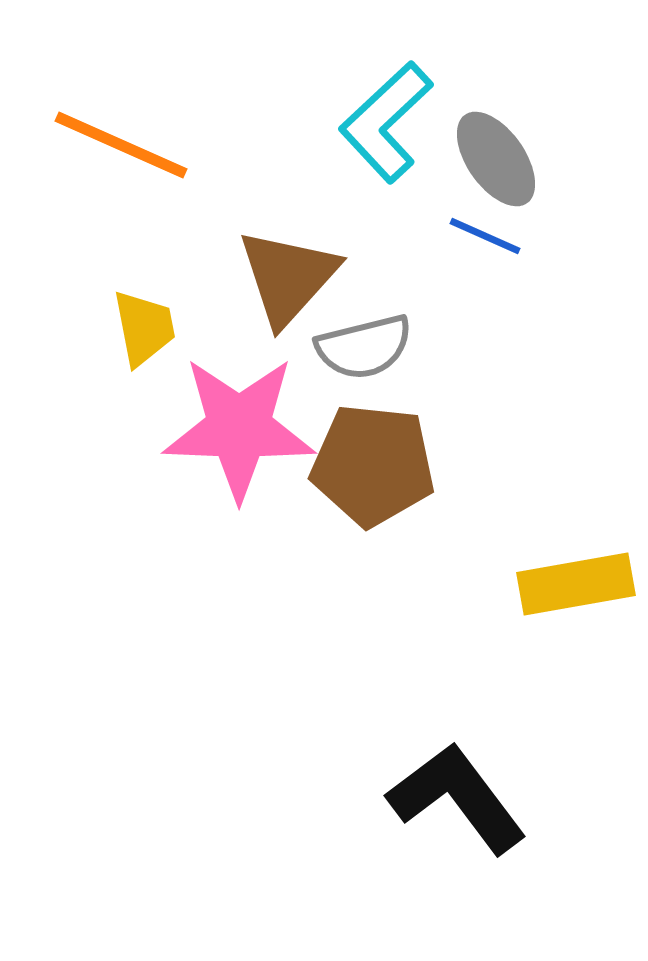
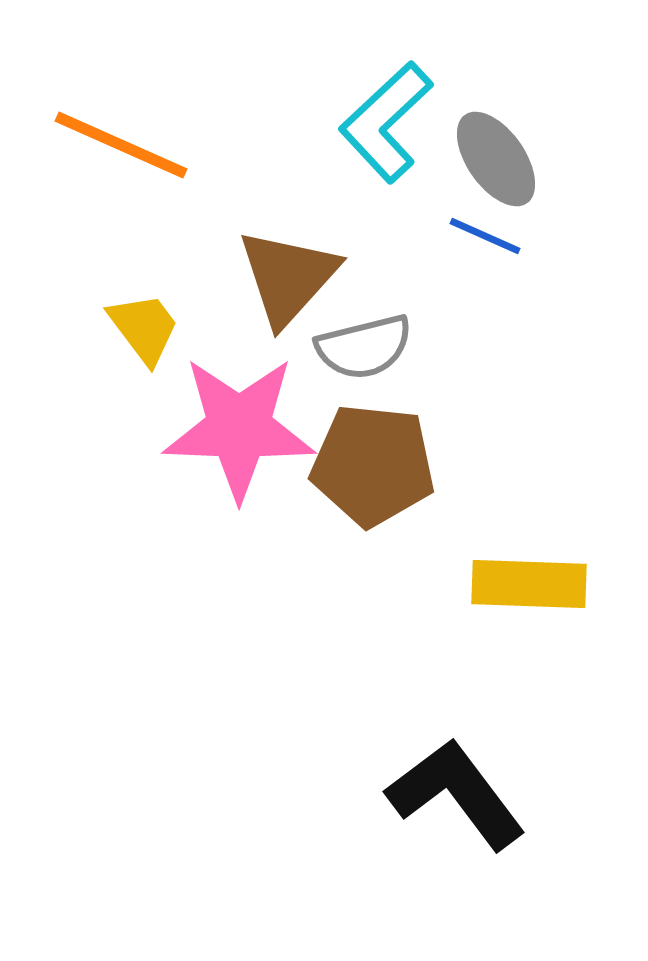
yellow trapezoid: rotated 26 degrees counterclockwise
yellow rectangle: moved 47 px left; rotated 12 degrees clockwise
black L-shape: moved 1 px left, 4 px up
